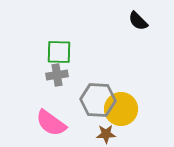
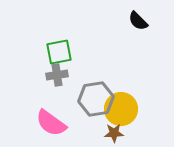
green square: rotated 12 degrees counterclockwise
gray hexagon: moved 2 px left, 1 px up; rotated 12 degrees counterclockwise
brown star: moved 8 px right, 1 px up
